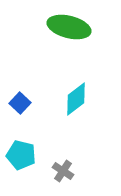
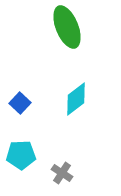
green ellipse: moved 2 px left; rotated 54 degrees clockwise
cyan pentagon: rotated 16 degrees counterclockwise
gray cross: moved 1 px left, 2 px down
